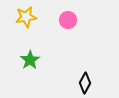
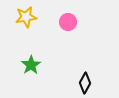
pink circle: moved 2 px down
green star: moved 1 px right, 5 px down
